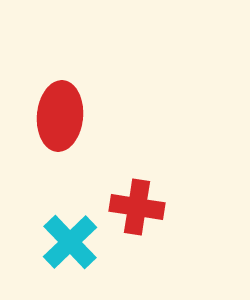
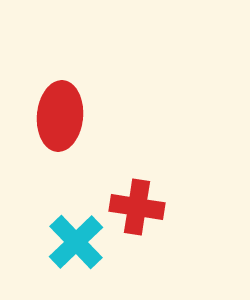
cyan cross: moved 6 px right
